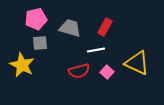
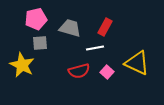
white line: moved 1 px left, 2 px up
